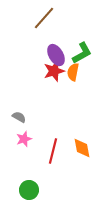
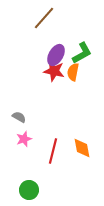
purple ellipse: rotated 60 degrees clockwise
red star: rotated 30 degrees clockwise
